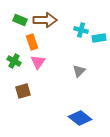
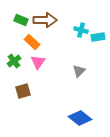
green rectangle: moved 1 px right
cyan rectangle: moved 1 px left, 1 px up
orange rectangle: rotated 28 degrees counterclockwise
green cross: rotated 24 degrees clockwise
